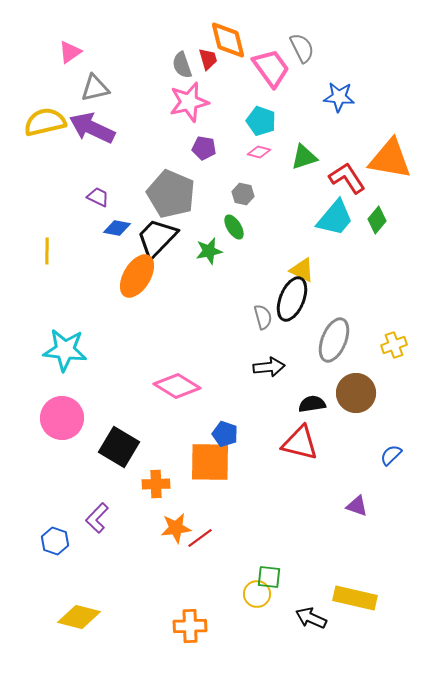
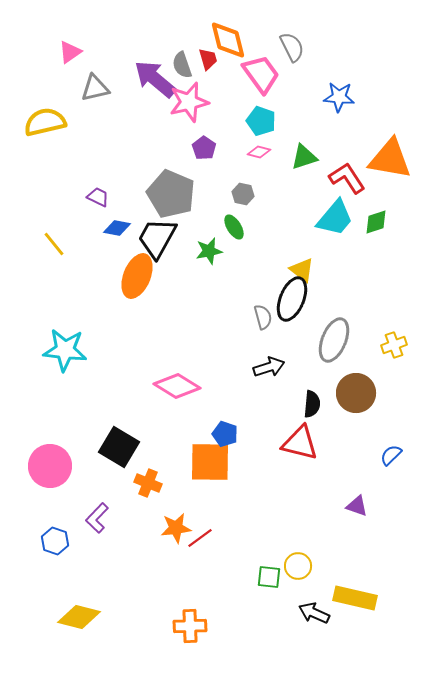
gray semicircle at (302, 48): moved 10 px left, 1 px up
pink trapezoid at (271, 68): moved 10 px left, 6 px down
purple arrow at (92, 128): moved 63 px right, 49 px up; rotated 15 degrees clockwise
purple pentagon at (204, 148): rotated 25 degrees clockwise
green diamond at (377, 220): moved 1 px left, 2 px down; rotated 32 degrees clockwise
black trapezoid at (157, 238): rotated 15 degrees counterclockwise
yellow line at (47, 251): moved 7 px right, 7 px up; rotated 40 degrees counterclockwise
yellow triangle at (302, 270): rotated 12 degrees clockwise
orange ellipse at (137, 276): rotated 9 degrees counterclockwise
black arrow at (269, 367): rotated 12 degrees counterclockwise
black semicircle at (312, 404): rotated 104 degrees clockwise
pink circle at (62, 418): moved 12 px left, 48 px down
orange cross at (156, 484): moved 8 px left, 1 px up; rotated 24 degrees clockwise
yellow circle at (257, 594): moved 41 px right, 28 px up
black arrow at (311, 618): moved 3 px right, 5 px up
